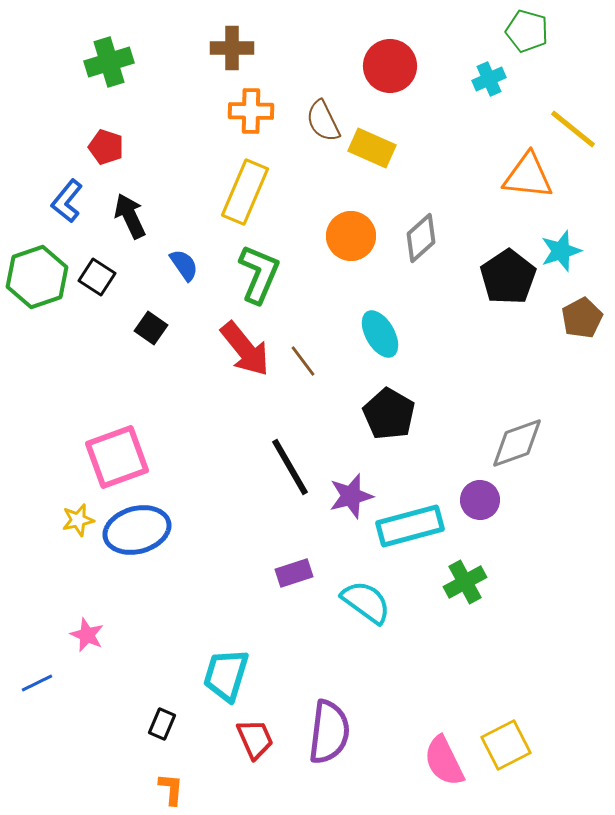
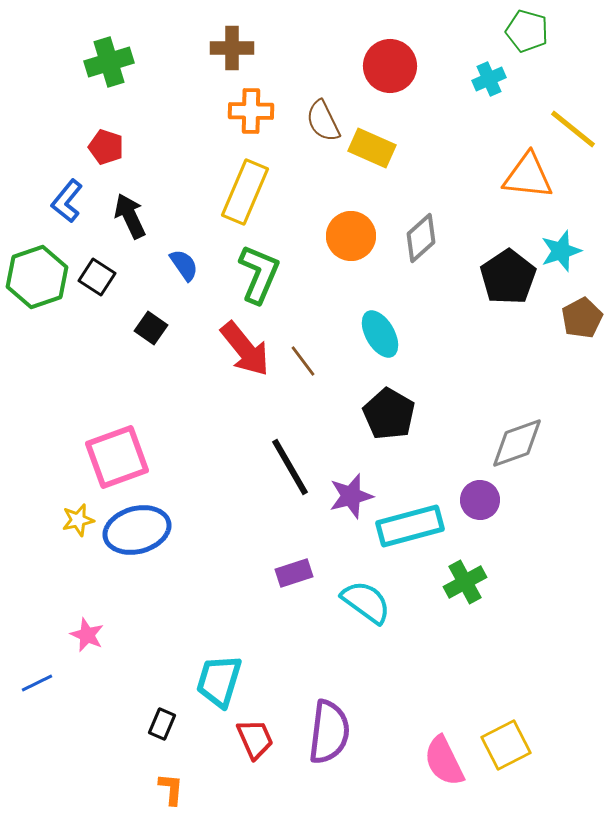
cyan trapezoid at (226, 675): moved 7 px left, 6 px down
